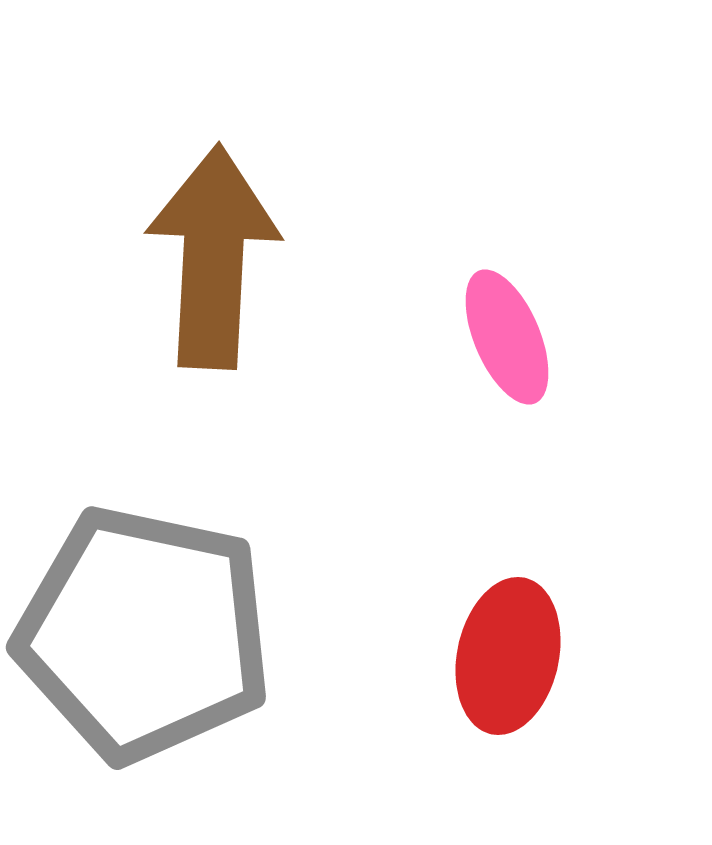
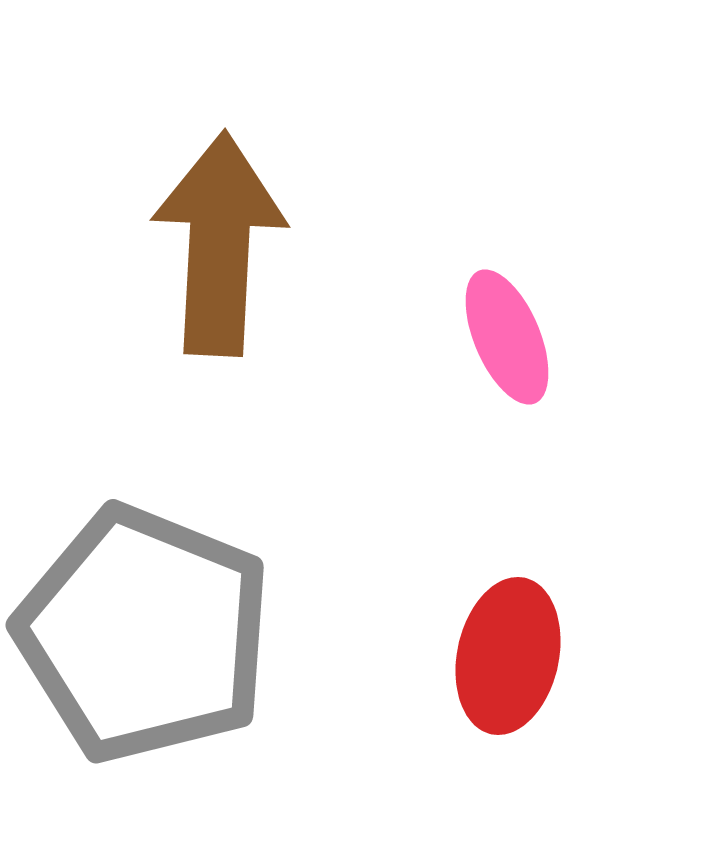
brown arrow: moved 6 px right, 13 px up
gray pentagon: rotated 10 degrees clockwise
